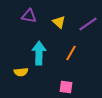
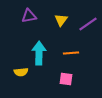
purple triangle: rotated 21 degrees counterclockwise
yellow triangle: moved 2 px right, 2 px up; rotated 24 degrees clockwise
orange line: rotated 56 degrees clockwise
pink square: moved 8 px up
